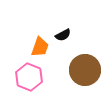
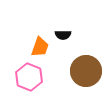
black semicircle: rotated 28 degrees clockwise
brown circle: moved 1 px right, 1 px down
